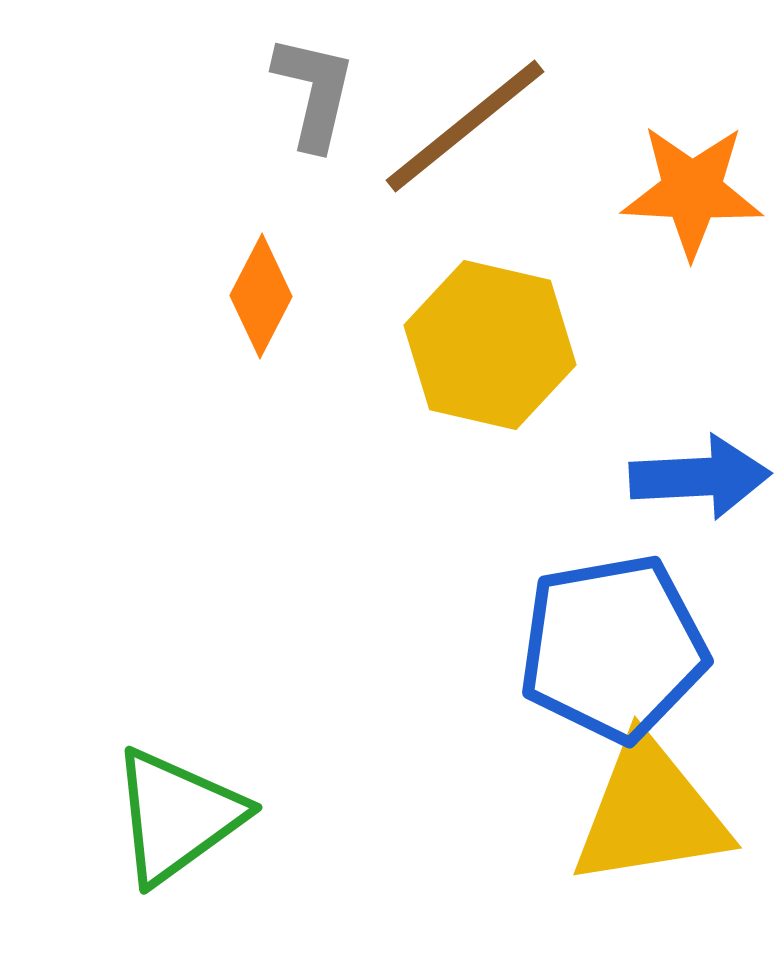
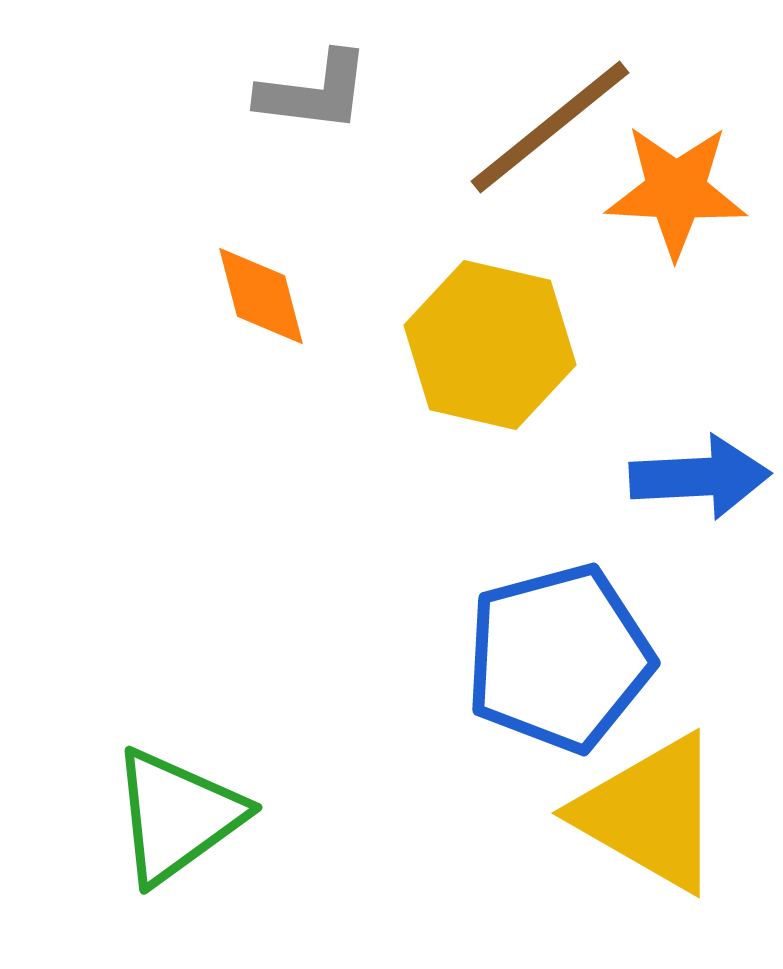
gray L-shape: rotated 84 degrees clockwise
brown line: moved 85 px right, 1 px down
orange star: moved 16 px left
orange diamond: rotated 42 degrees counterclockwise
blue pentagon: moved 54 px left, 10 px down; rotated 5 degrees counterclockwise
yellow triangle: rotated 39 degrees clockwise
